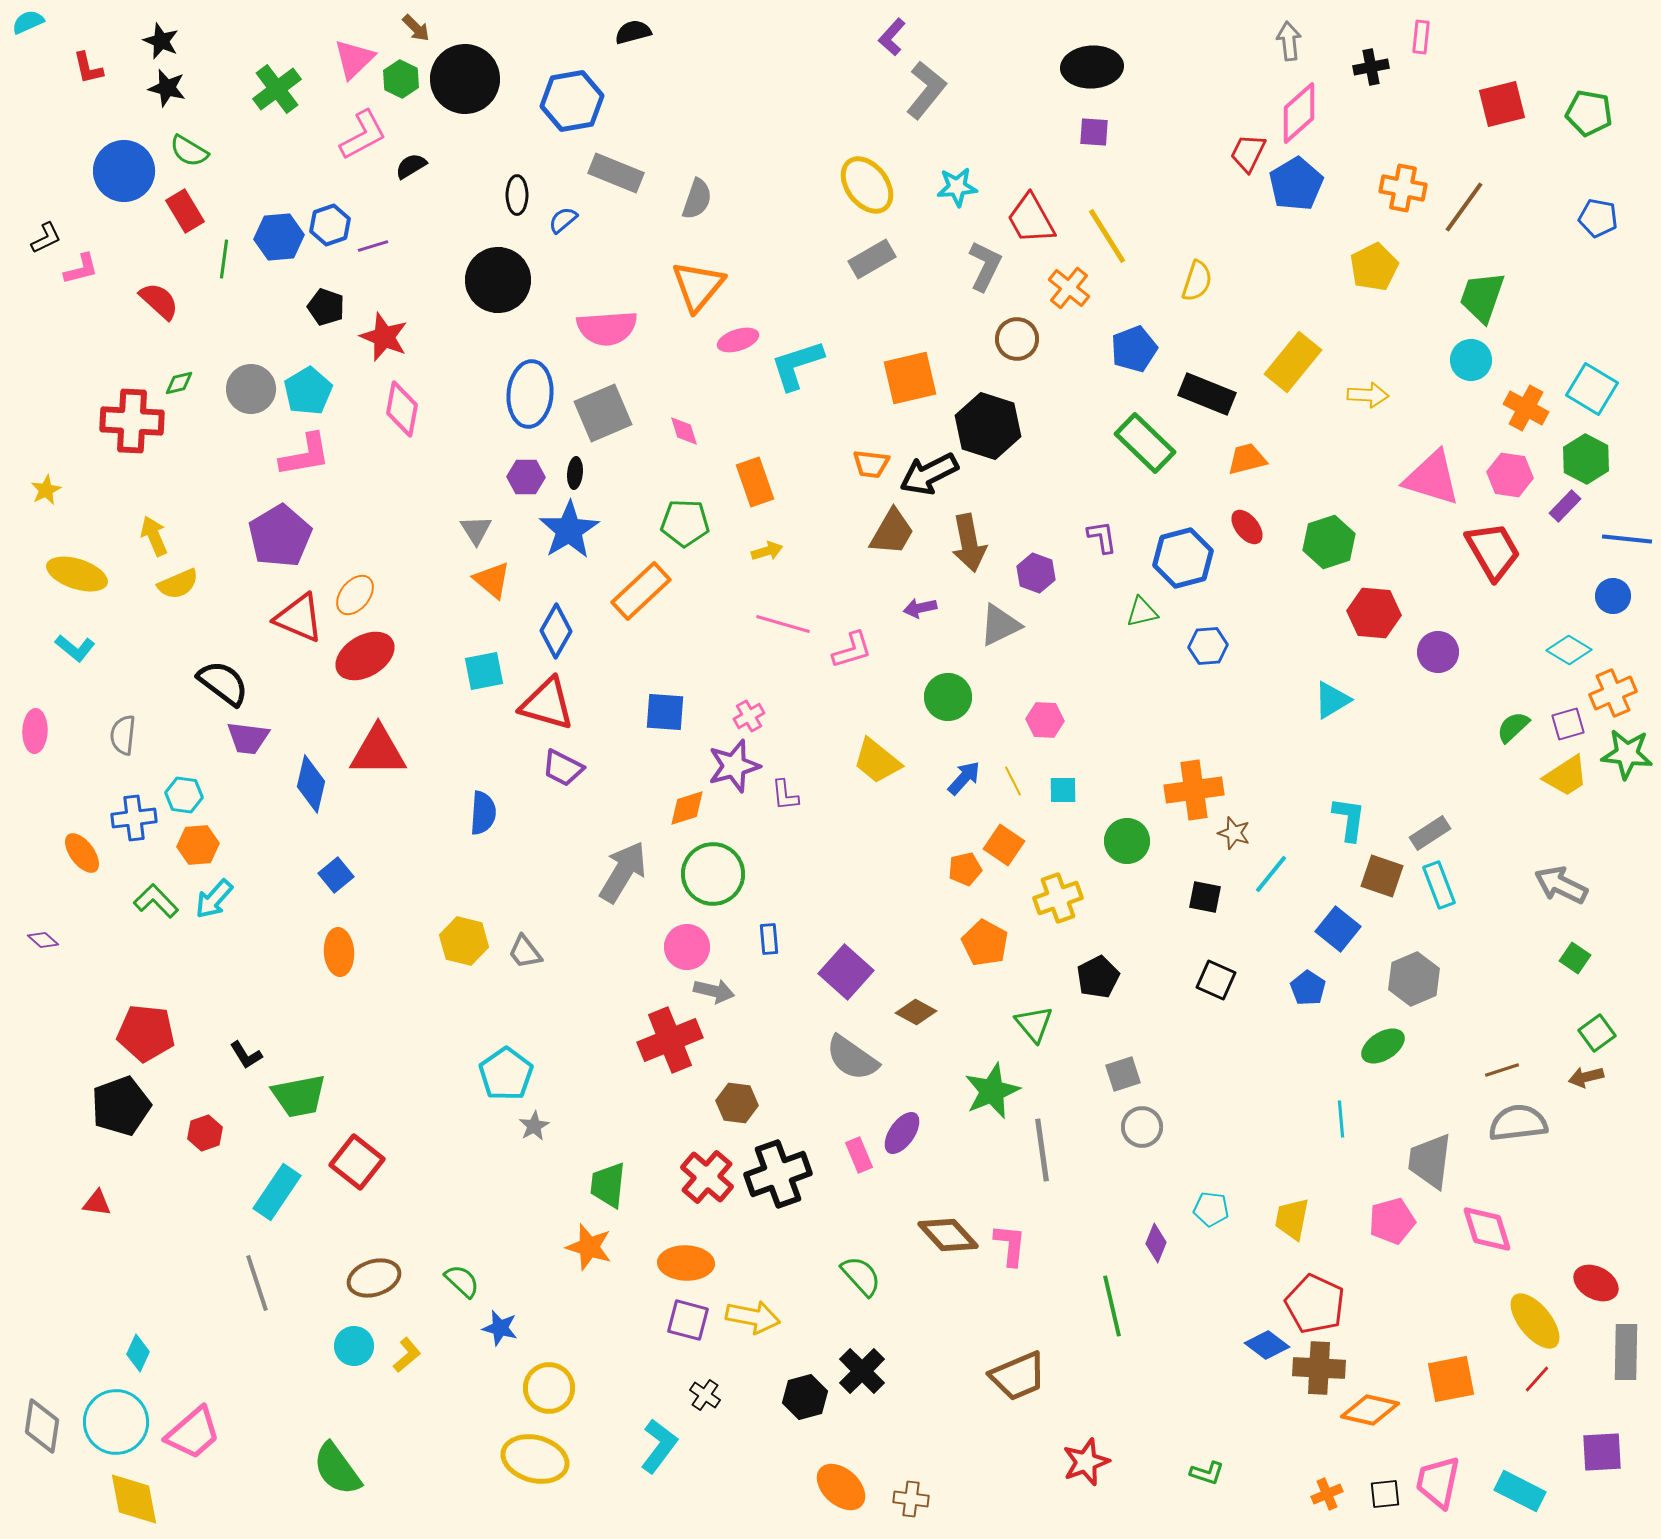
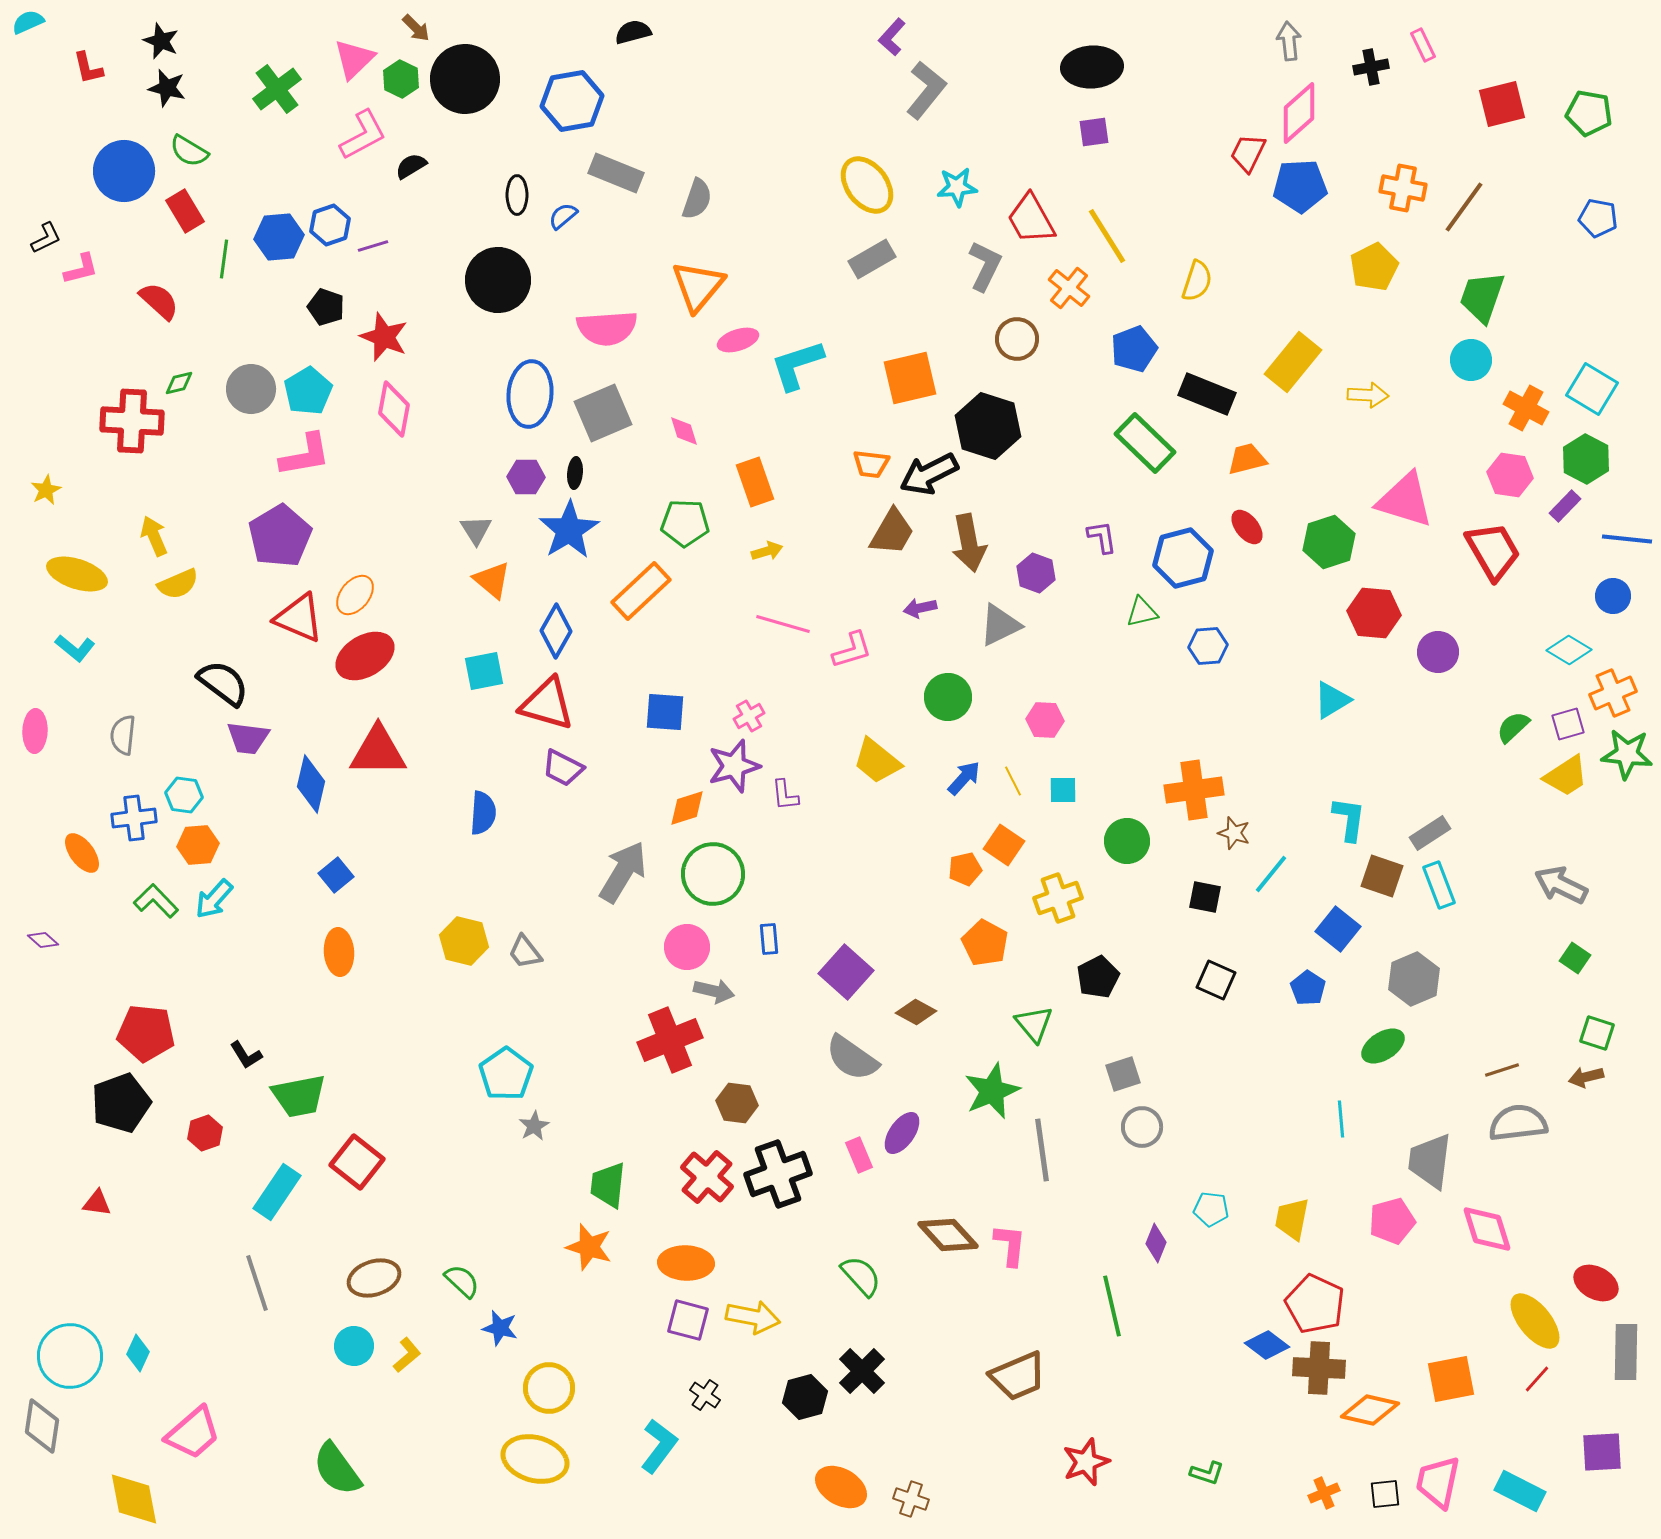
pink rectangle at (1421, 37): moved 2 px right, 8 px down; rotated 32 degrees counterclockwise
purple square at (1094, 132): rotated 12 degrees counterclockwise
blue pentagon at (1296, 184): moved 4 px right, 2 px down; rotated 28 degrees clockwise
blue semicircle at (563, 220): moved 4 px up
pink diamond at (402, 409): moved 8 px left
pink triangle at (1432, 478): moved 27 px left, 22 px down
green square at (1597, 1033): rotated 36 degrees counterclockwise
black pentagon at (121, 1106): moved 3 px up
cyan circle at (116, 1422): moved 46 px left, 66 px up
orange ellipse at (841, 1487): rotated 12 degrees counterclockwise
orange cross at (1327, 1494): moved 3 px left, 1 px up
brown cross at (911, 1499): rotated 12 degrees clockwise
